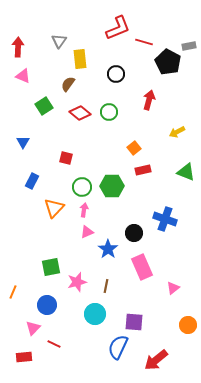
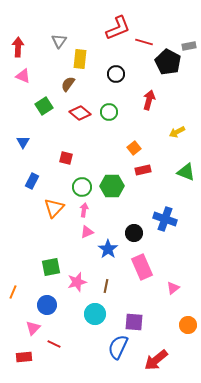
yellow rectangle at (80, 59): rotated 12 degrees clockwise
